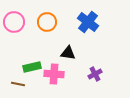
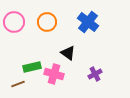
black triangle: rotated 28 degrees clockwise
pink cross: rotated 12 degrees clockwise
brown line: rotated 32 degrees counterclockwise
